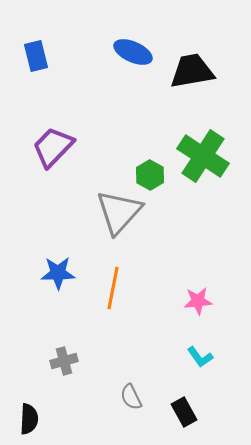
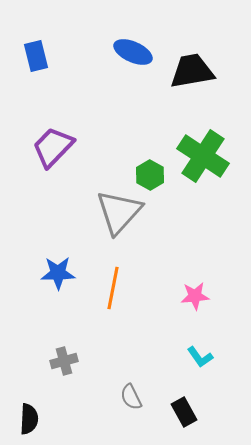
pink star: moved 3 px left, 5 px up
